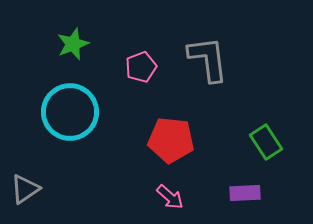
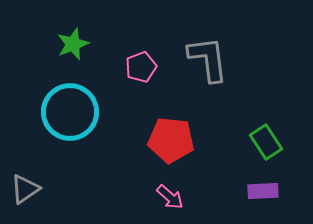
purple rectangle: moved 18 px right, 2 px up
